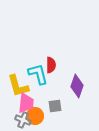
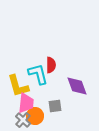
purple diamond: rotated 40 degrees counterclockwise
gray cross: rotated 21 degrees clockwise
